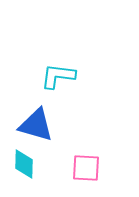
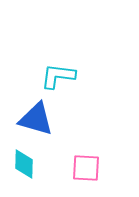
blue triangle: moved 6 px up
